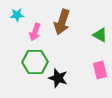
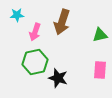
green triangle: rotated 42 degrees counterclockwise
green hexagon: rotated 10 degrees counterclockwise
pink rectangle: rotated 18 degrees clockwise
